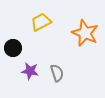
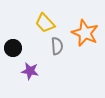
yellow trapezoid: moved 4 px right, 1 px down; rotated 105 degrees counterclockwise
gray semicircle: moved 27 px up; rotated 12 degrees clockwise
